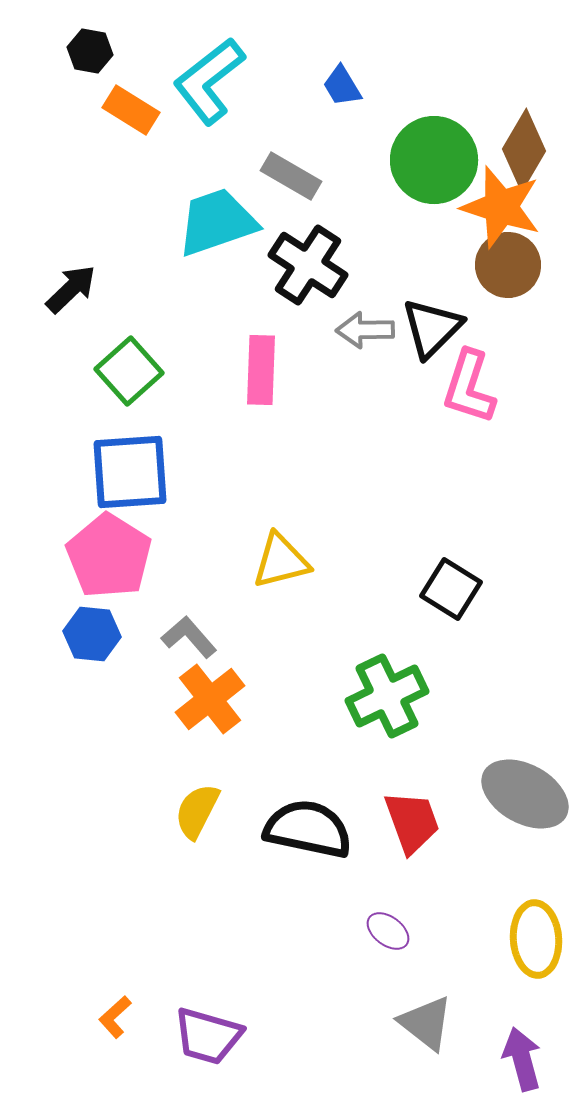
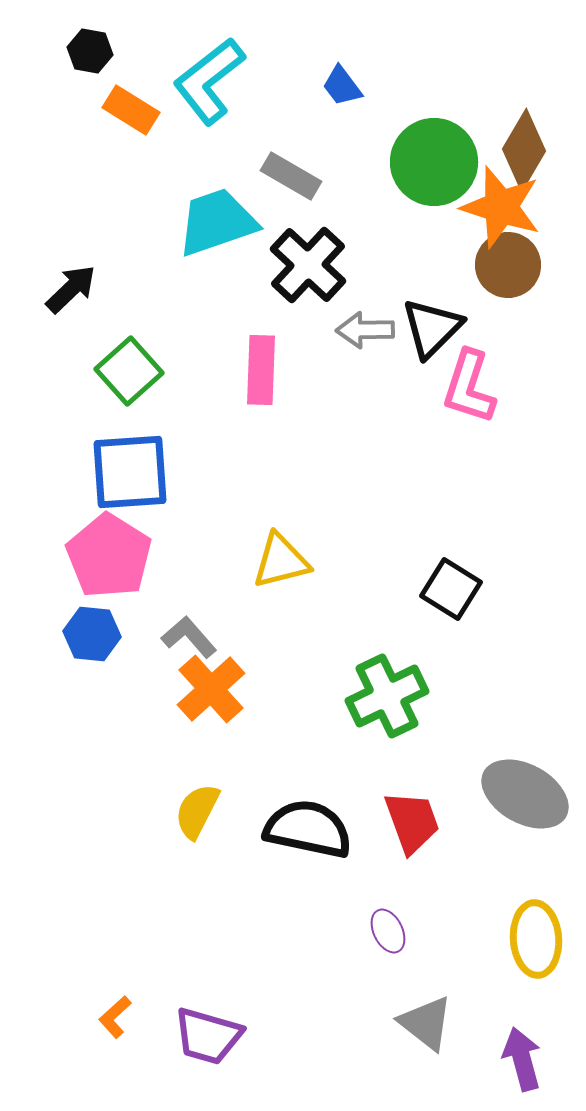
blue trapezoid: rotated 6 degrees counterclockwise
green circle: moved 2 px down
black cross: rotated 10 degrees clockwise
orange cross: moved 1 px right, 10 px up; rotated 4 degrees counterclockwise
purple ellipse: rotated 27 degrees clockwise
